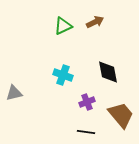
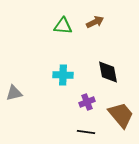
green triangle: rotated 30 degrees clockwise
cyan cross: rotated 18 degrees counterclockwise
